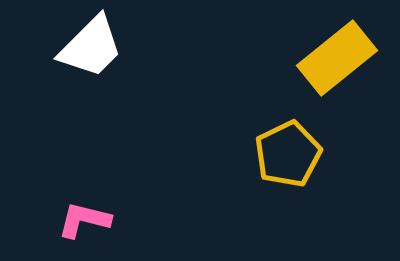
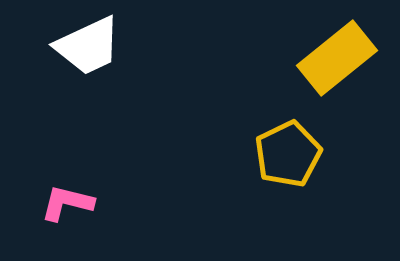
white trapezoid: moved 3 px left, 1 px up; rotated 20 degrees clockwise
pink L-shape: moved 17 px left, 17 px up
